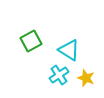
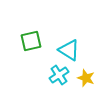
green square: rotated 15 degrees clockwise
